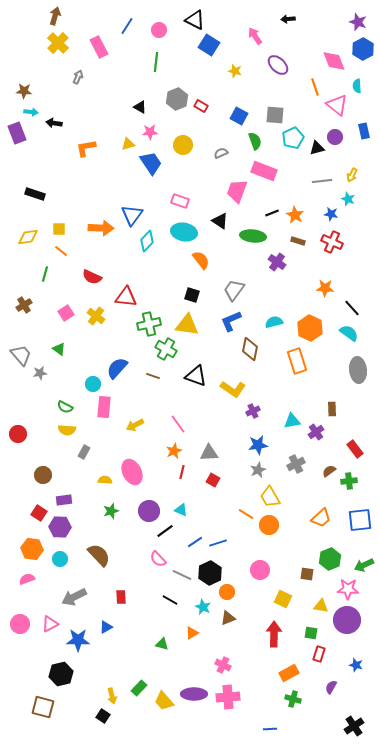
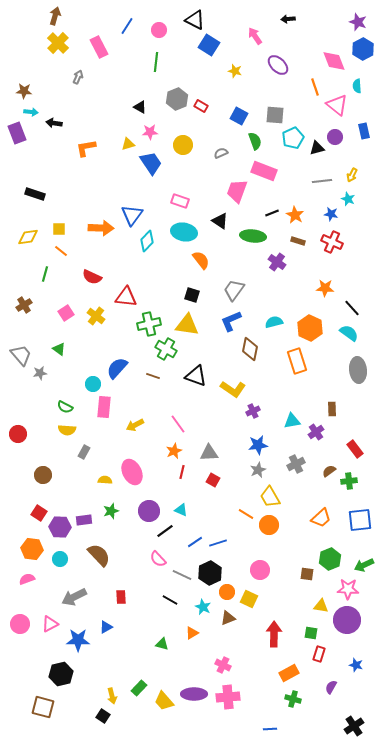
purple rectangle at (64, 500): moved 20 px right, 20 px down
yellow square at (283, 599): moved 34 px left
